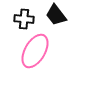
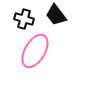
black cross: rotated 12 degrees clockwise
